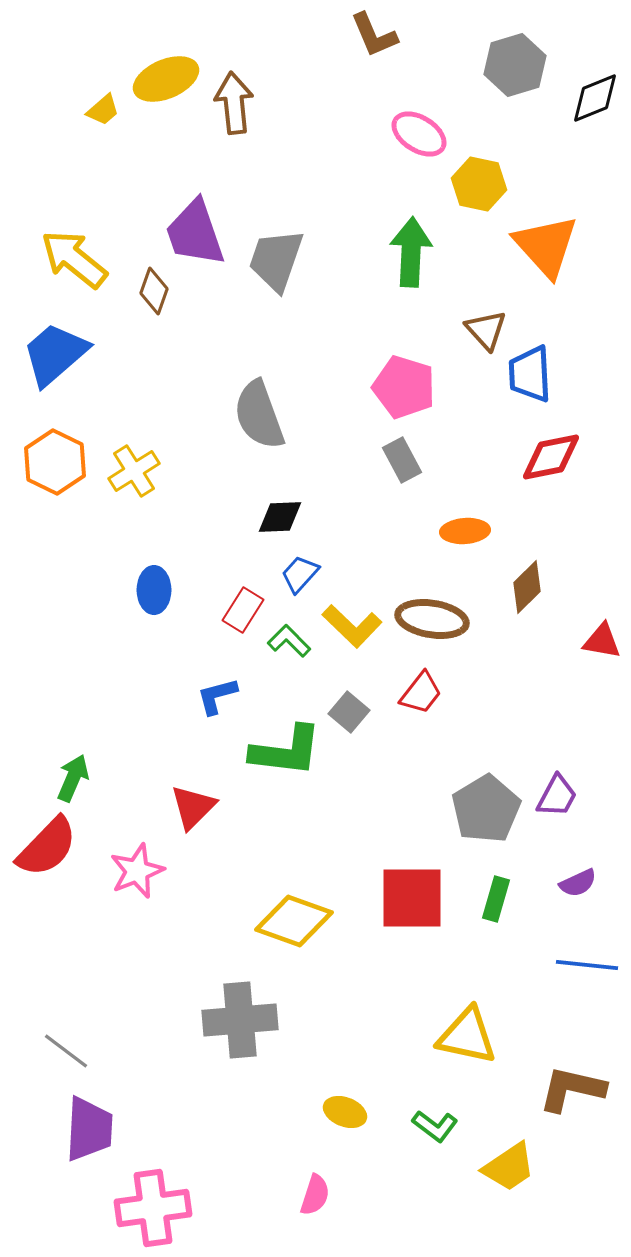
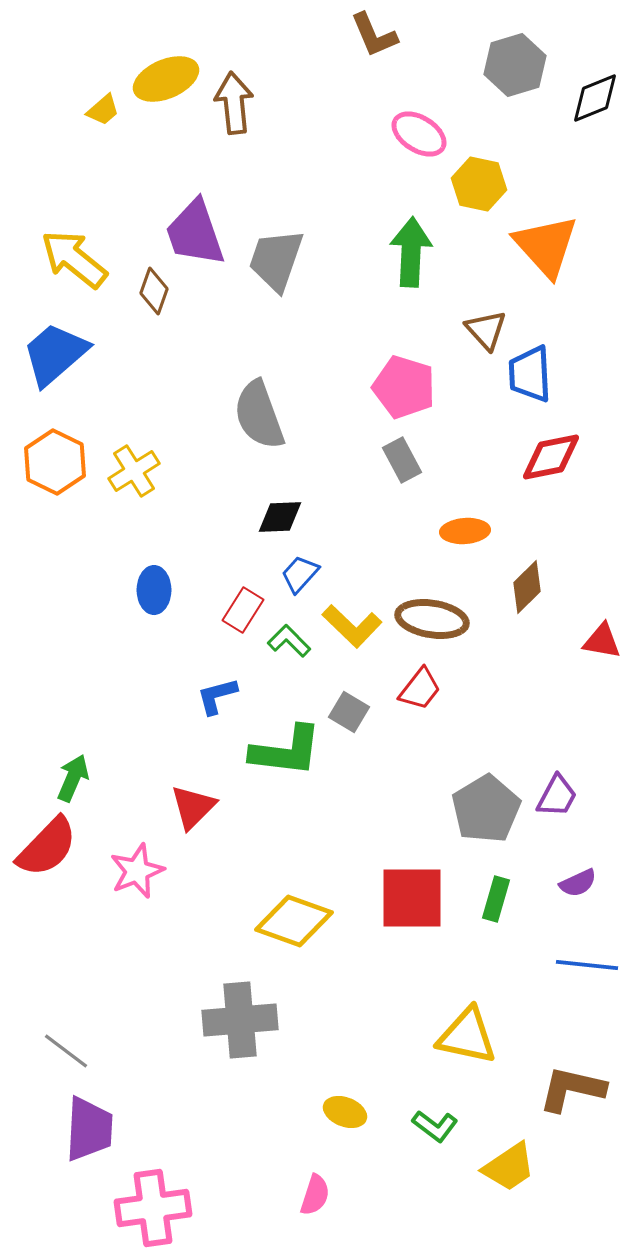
red trapezoid at (421, 693): moved 1 px left, 4 px up
gray square at (349, 712): rotated 9 degrees counterclockwise
